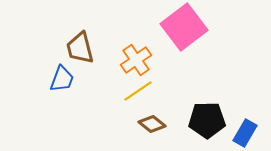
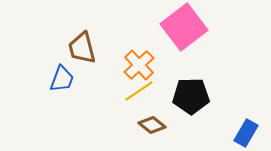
brown trapezoid: moved 2 px right
orange cross: moved 3 px right, 5 px down; rotated 8 degrees counterclockwise
yellow line: moved 1 px right
black pentagon: moved 16 px left, 24 px up
brown diamond: moved 1 px down
blue rectangle: moved 1 px right
